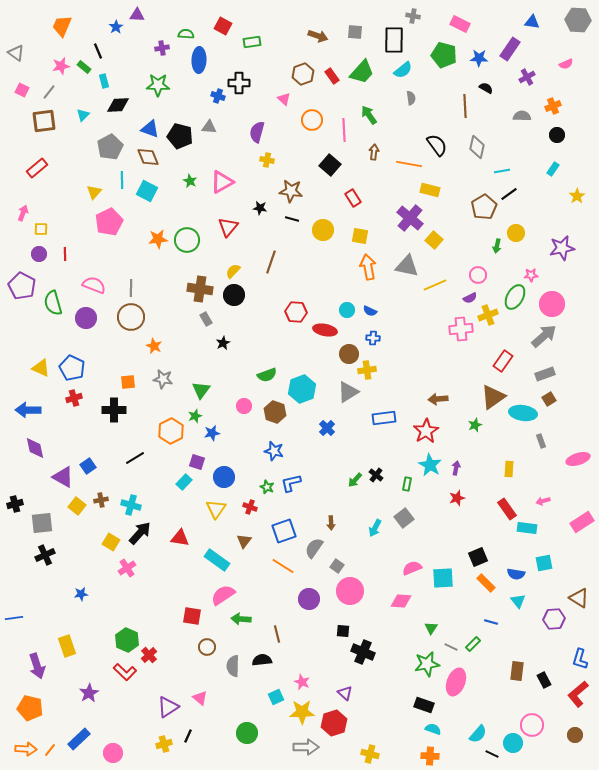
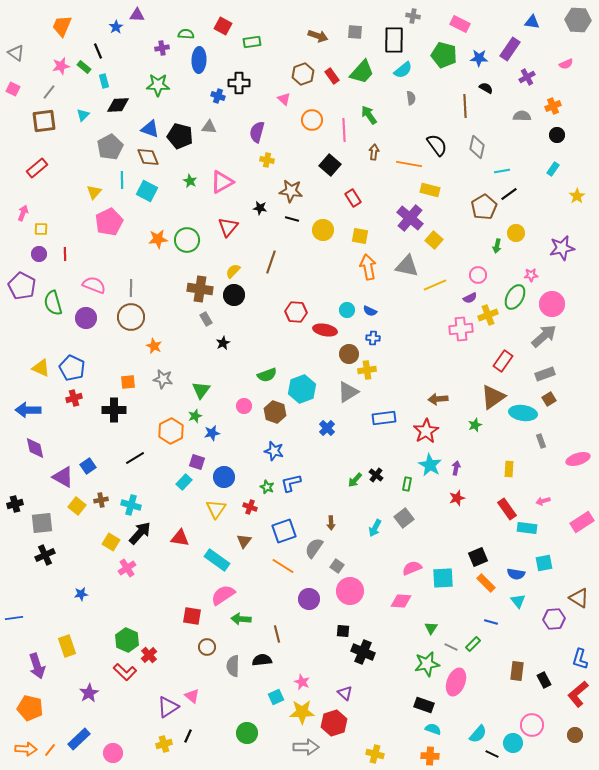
pink square at (22, 90): moved 9 px left, 1 px up
pink triangle at (200, 698): moved 8 px left, 2 px up
yellow cross at (370, 754): moved 5 px right
